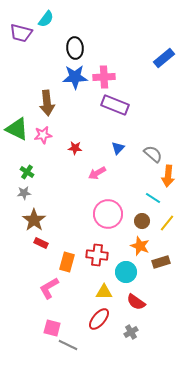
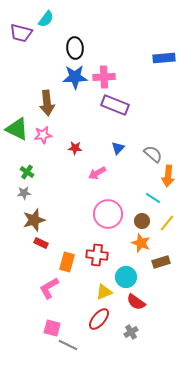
blue rectangle: rotated 35 degrees clockwise
brown star: rotated 20 degrees clockwise
orange star: moved 1 px right, 3 px up
cyan circle: moved 5 px down
yellow triangle: rotated 24 degrees counterclockwise
